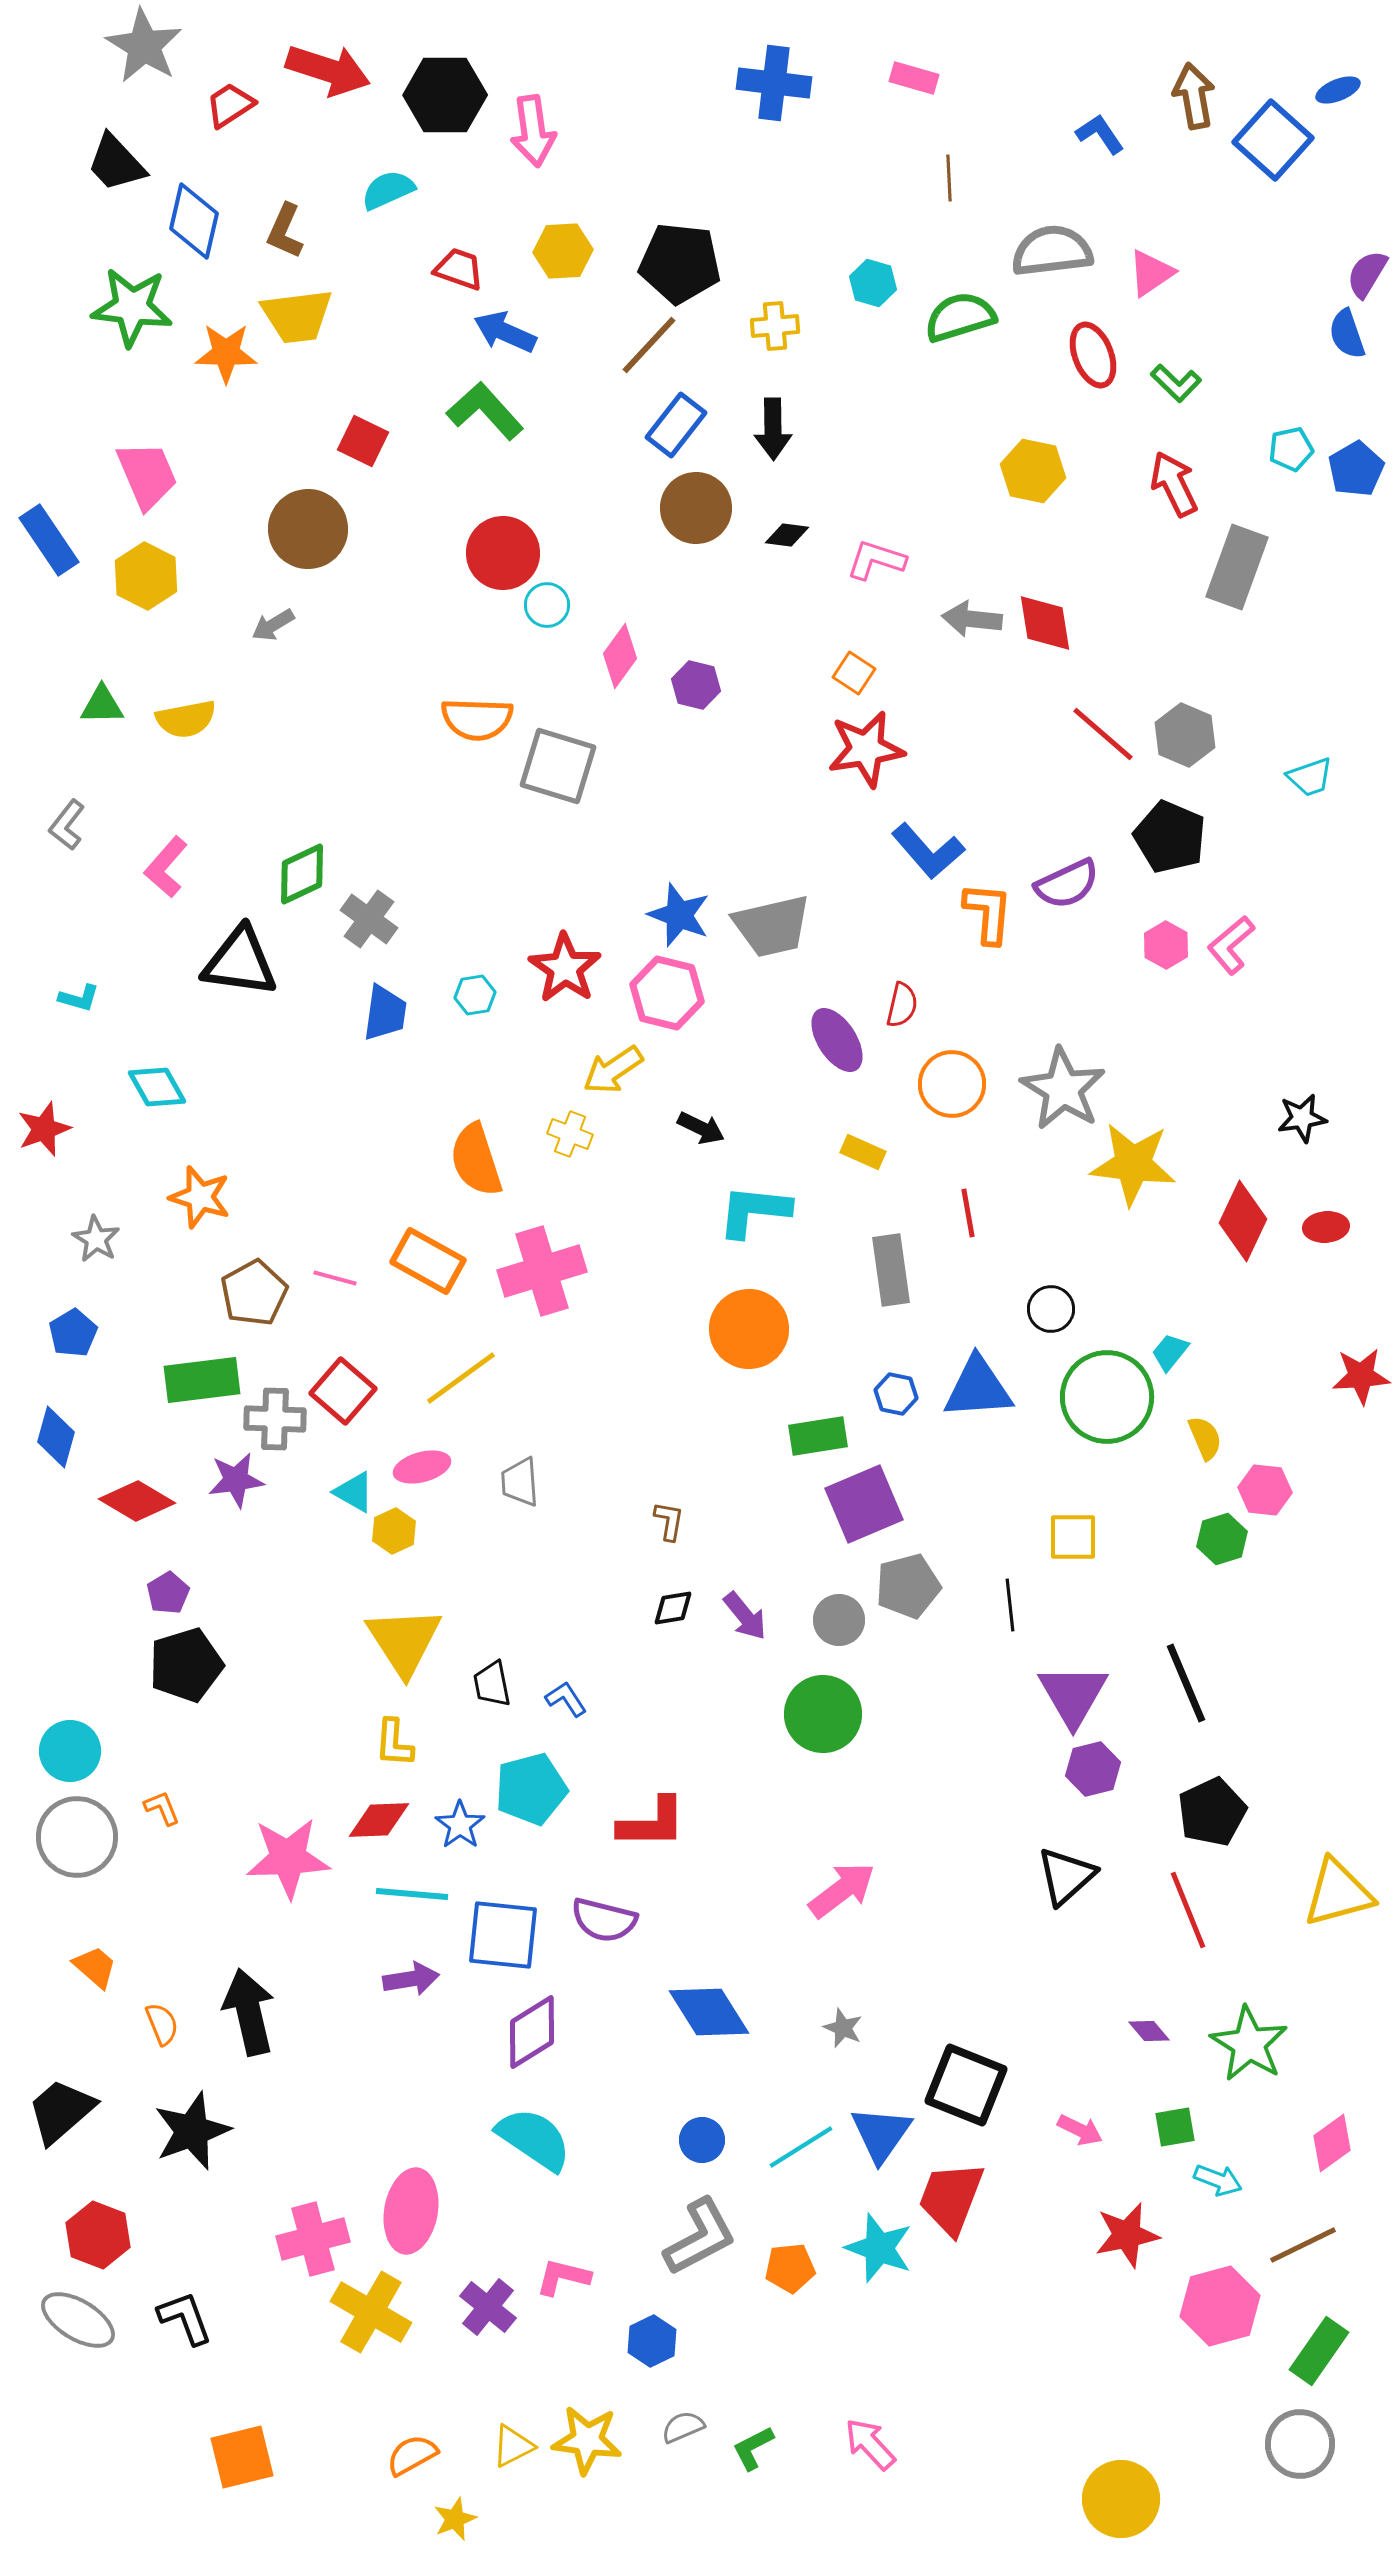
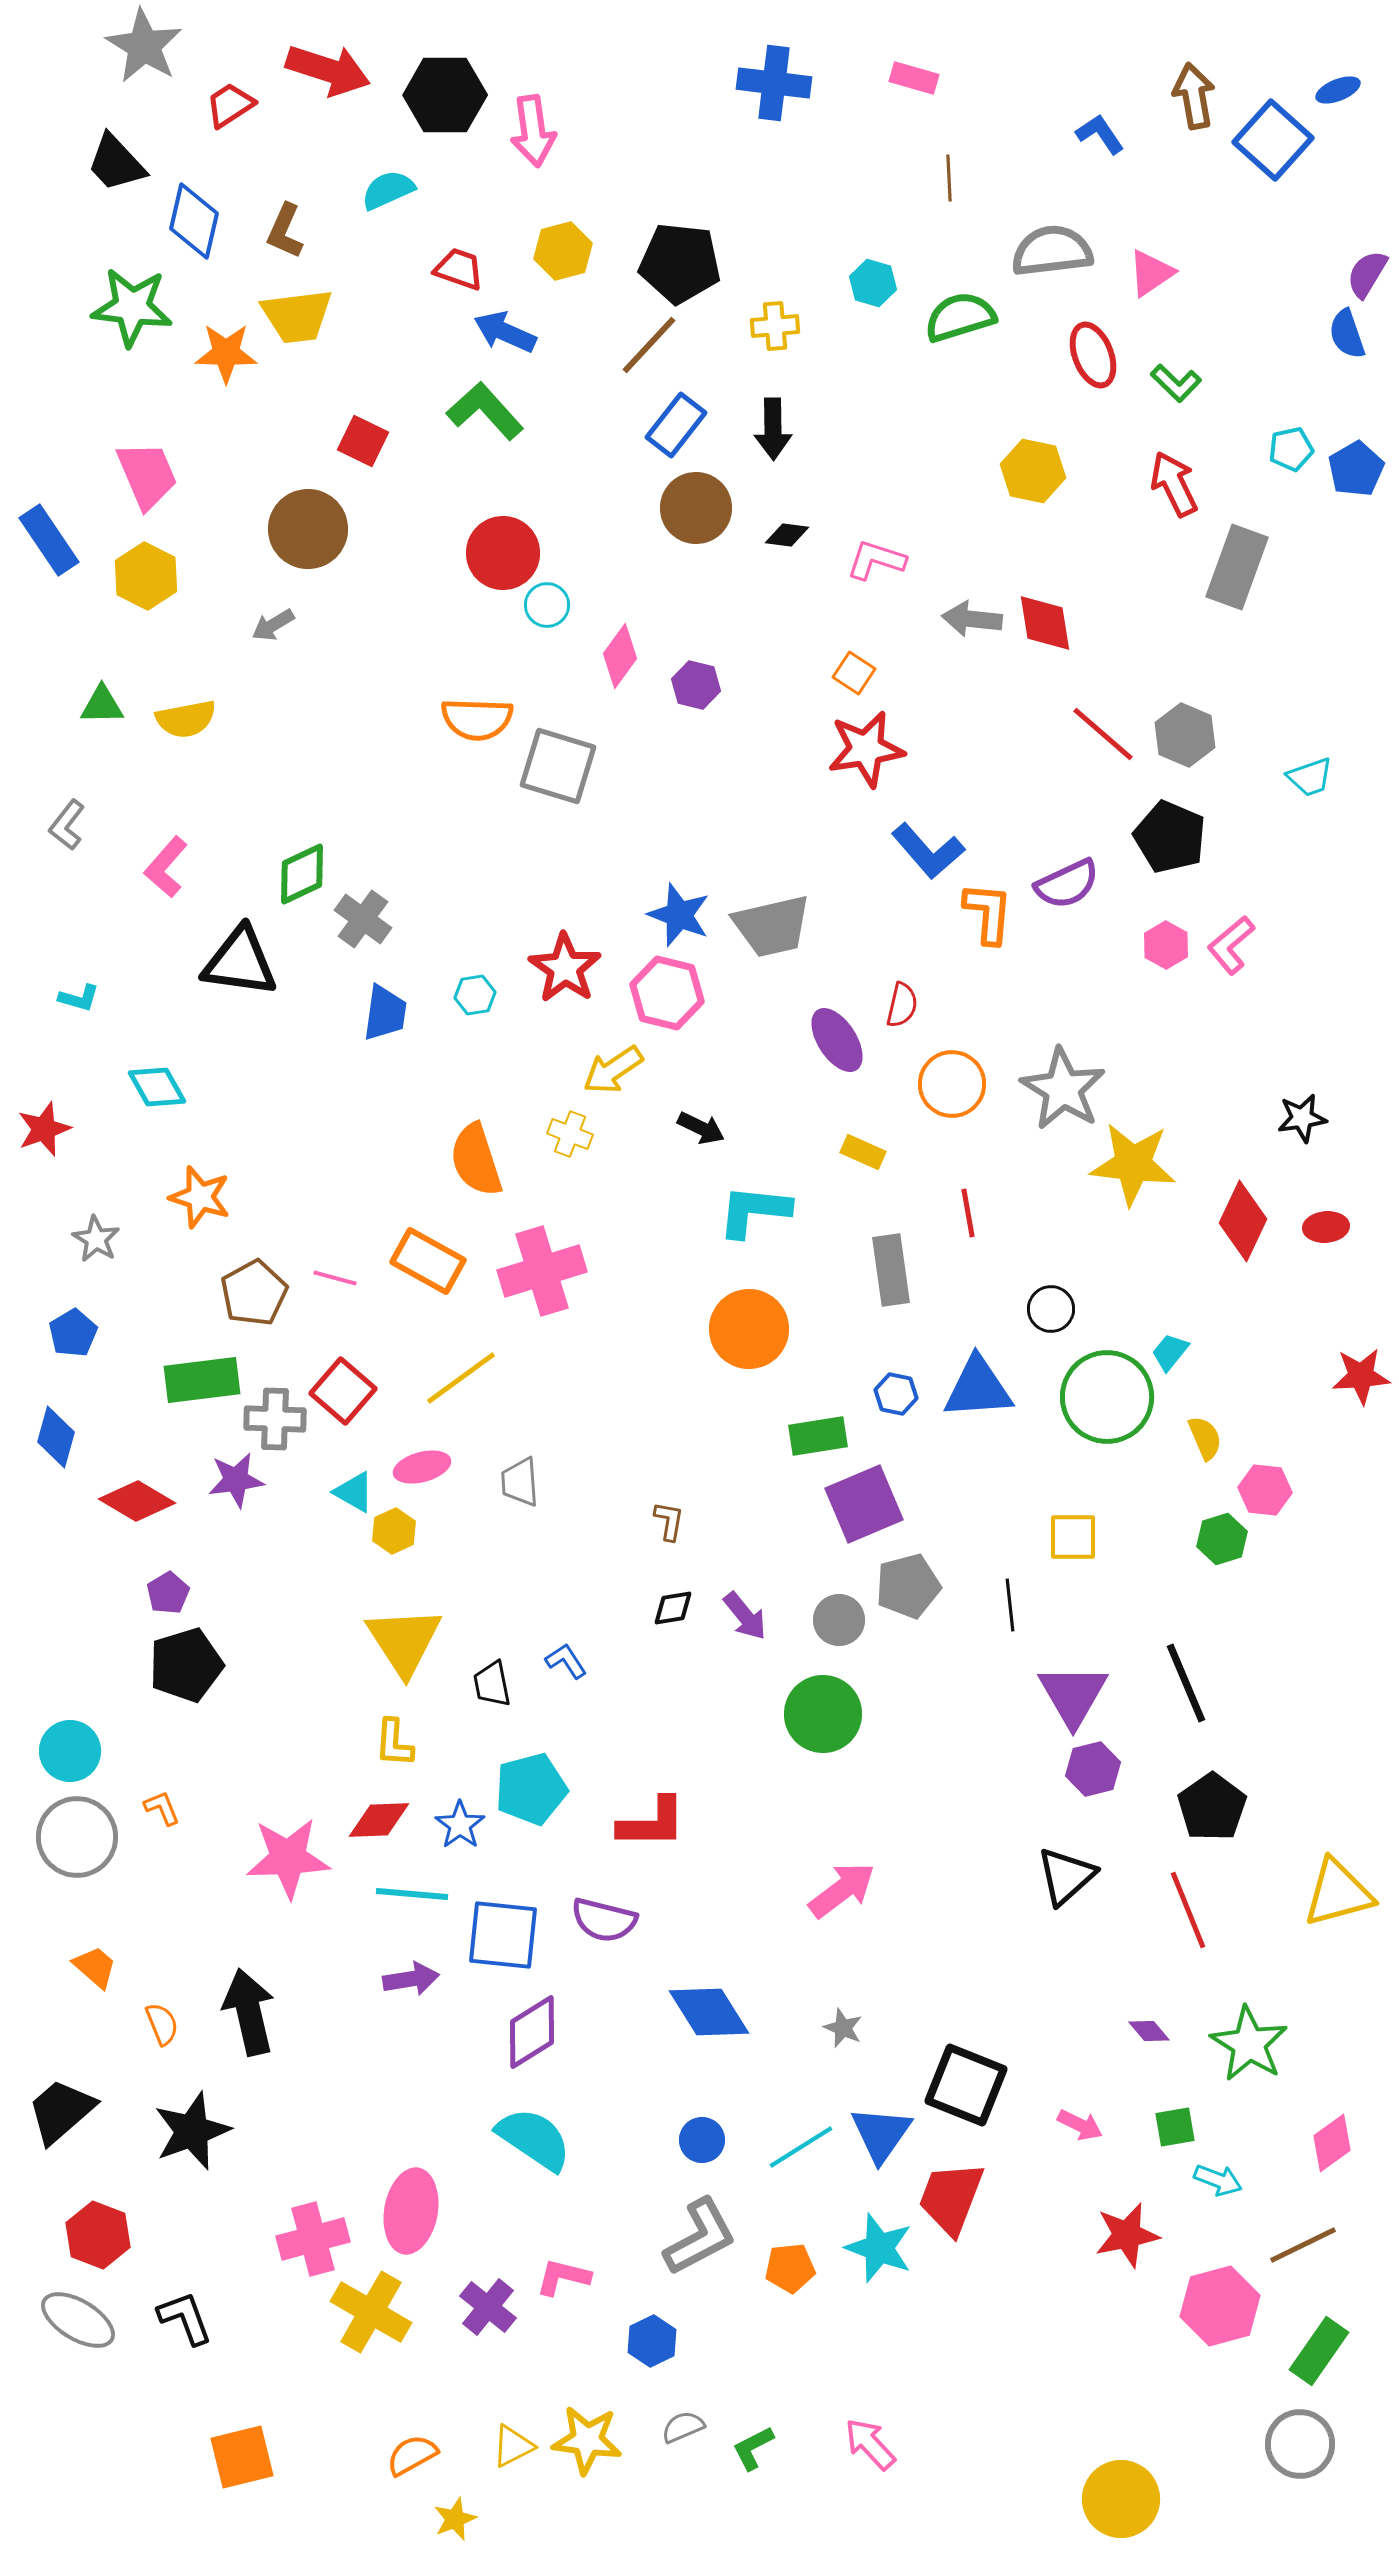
yellow hexagon at (563, 251): rotated 12 degrees counterclockwise
gray cross at (369, 919): moved 6 px left
blue L-shape at (566, 1699): moved 38 px up
black pentagon at (1212, 1812): moved 5 px up; rotated 10 degrees counterclockwise
pink arrow at (1080, 2130): moved 5 px up
